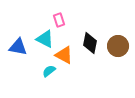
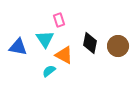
cyan triangle: rotated 30 degrees clockwise
